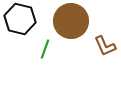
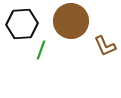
black hexagon: moved 2 px right, 5 px down; rotated 16 degrees counterclockwise
green line: moved 4 px left, 1 px down
